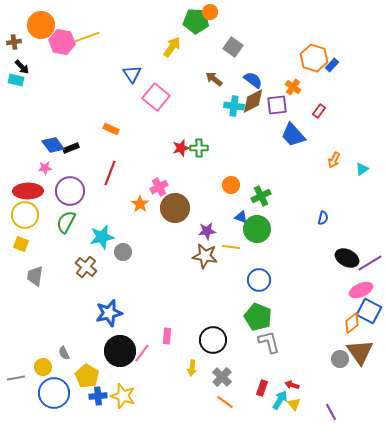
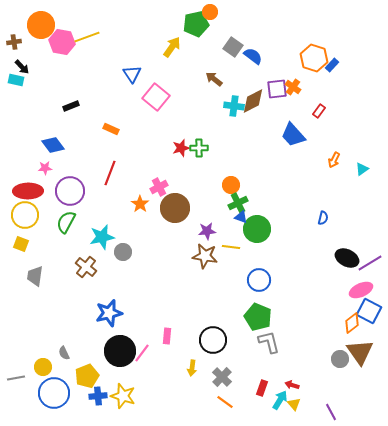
green pentagon at (196, 21): moved 3 px down; rotated 15 degrees counterclockwise
blue semicircle at (253, 80): moved 24 px up
purple square at (277, 105): moved 16 px up
black rectangle at (71, 148): moved 42 px up
green cross at (261, 196): moved 23 px left, 7 px down
yellow pentagon at (87, 376): rotated 20 degrees clockwise
